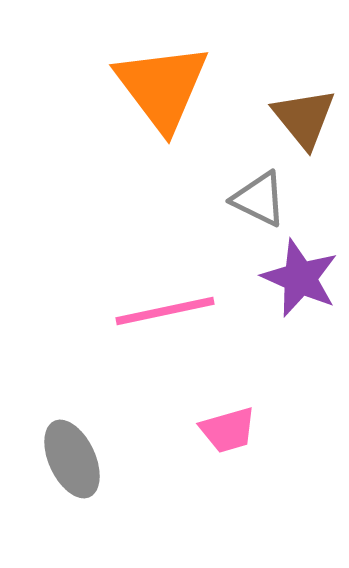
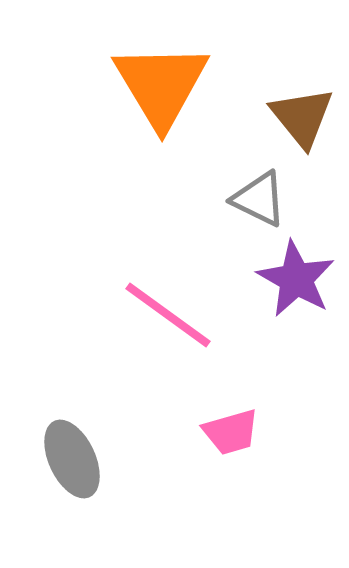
orange triangle: moved 1 px left, 2 px up; rotated 6 degrees clockwise
brown triangle: moved 2 px left, 1 px up
purple star: moved 4 px left, 1 px down; rotated 6 degrees clockwise
pink line: moved 3 px right, 4 px down; rotated 48 degrees clockwise
pink trapezoid: moved 3 px right, 2 px down
